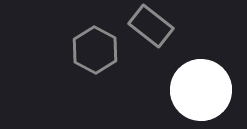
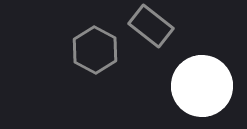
white circle: moved 1 px right, 4 px up
